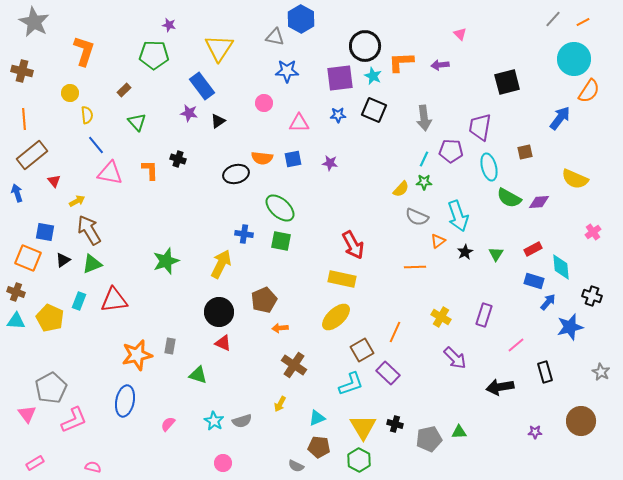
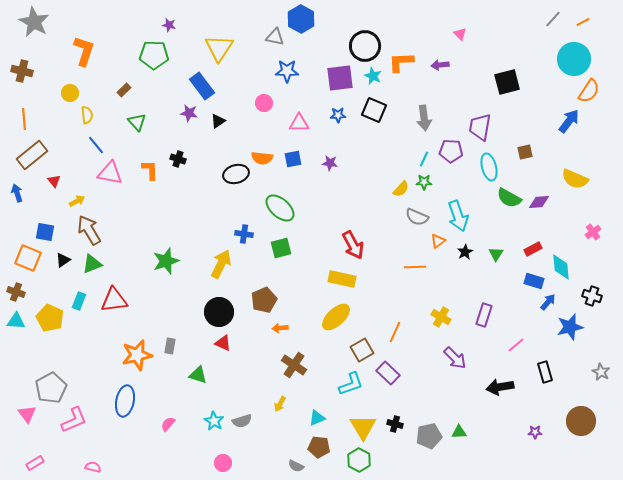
blue arrow at (560, 118): moved 9 px right, 3 px down
green square at (281, 241): moved 7 px down; rotated 25 degrees counterclockwise
gray pentagon at (429, 439): moved 3 px up
